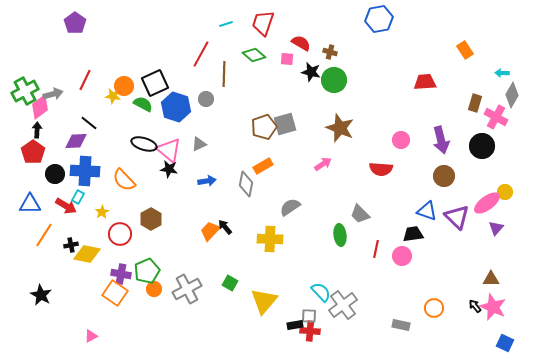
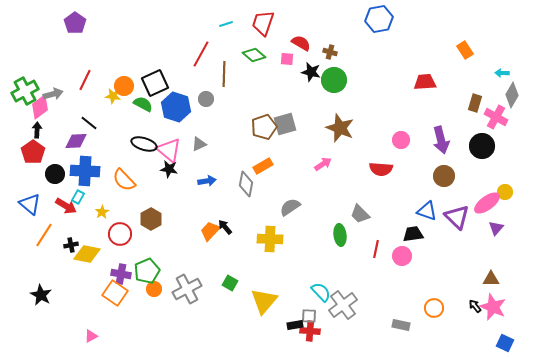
blue triangle at (30, 204): rotated 40 degrees clockwise
